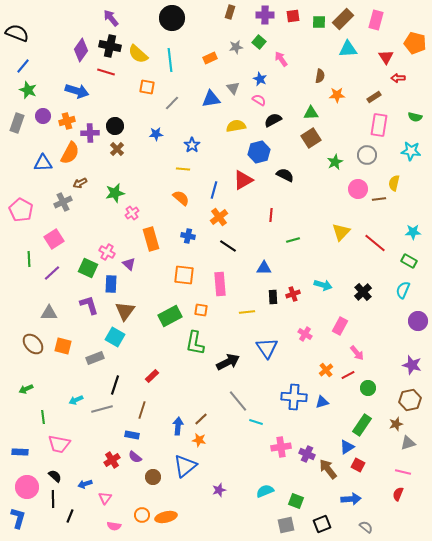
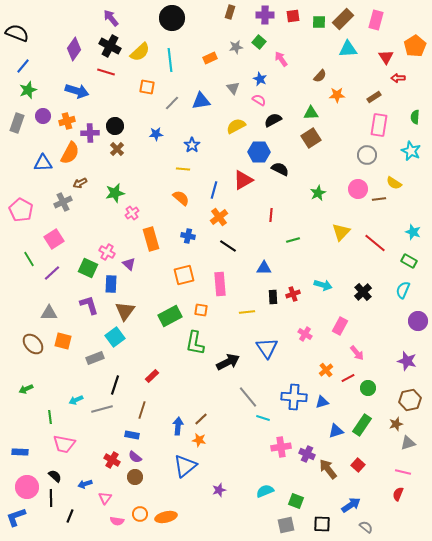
orange pentagon at (415, 43): moved 3 px down; rotated 25 degrees clockwise
black cross at (110, 46): rotated 15 degrees clockwise
purple diamond at (81, 50): moved 7 px left, 1 px up
yellow semicircle at (138, 54): moved 2 px right, 2 px up; rotated 85 degrees counterclockwise
brown semicircle at (320, 76): rotated 32 degrees clockwise
green star at (28, 90): rotated 30 degrees clockwise
blue triangle at (211, 99): moved 10 px left, 2 px down
green semicircle at (415, 117): rotated 80 degrees clockwise
yellow semicircle at (236, 126): rotated 18 degrees counterclockwise
cyan star at (411, 151): rotated 18 degrees clockwise
blue hexagon at (259, 152): rotated 15 degrees clockwise
green star at (335, 162): moved 17 px left, 31 px down
black semicircle at (285, 175): moved 5 px left, 6 px up
yellow semicircle at (394, 183): rotated 70 degrees counterclockwise
cyan star at (413, 232): rotated 21 degrees clockwise
green line at (29, 259): rotated 28 degrees counterclockwise
orange square at (184, 275): rotated 20 degrees counterclockwise
cyan square at (115, 337): rotated 24 degrees clockwise
orange square at (63, 346): moved 5 px up
purple star at (412, 365): moved 5 px left, 4 px up
red line at (348, 375): moved 3 px down
gray line at (238, 401): moved 10 px right, 4 px up
green line at (43, 417): moved 7 px right
cyan line at (256, 422): moved 7 px right, 4 px up
pink trapezoid at (59, 444): moved 5 px right
blue triangle at (347, 447): moved 11 px left, 16 px up; rotated 14 degrees clockwise
red cross at (112, 460): rotated 28 degrees counterclockwise
red square at (358, 465): rotated 16 degrees clockwise
brown circle at (153, 477): moved 18 px left
black line at (53, 499): moved 2 px left, 1 px up
blue arrow at (351, 499): moved 6 px down; rotated 30 degrees counterclockwise
orange circle at (142, 515): moved 2 px left, 1 px up
blue L-shape at (18, 518): moved 2 px left, 1 px up; rotated 125 degrees counterclockwise
black square at (322, 524): rotated 24 degrees clockwise
pink semicircle at (114, 526): moved 3 px right, 5 px up
